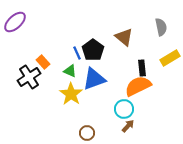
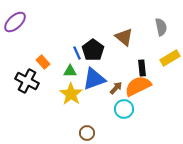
green triangle: rotated 24 degrees counterclockwise
black cross: moved 2 px left, 4 px down; rotated 30 degrees counterclockwise
brown arrow: moved 12 px left, 38 px up
